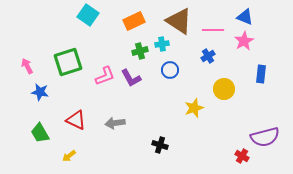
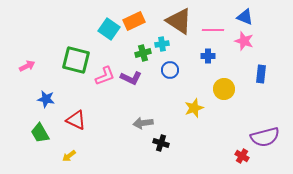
cyan square: moved 21 px right, 14 px down
pink star: rotated 24 degrees counterclockwise
green cross: moved 3 px right, 2 px down
blue cross: rotated 32 degrees clockwise
green square: moved 8 px right, 2 px up; rotated 32 degrees clockwise
pink arrow: rotated 91 degrees clockwise
purple L-shape: rotated 35 degrees counterclockwise
blue star: moved 6 px right, 7 px down
gray arrow: moved 28 px right
black cross: moved 1 px right, 2 px up
